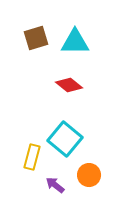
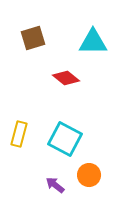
brown square: moved 3 px left
cyan triangle: moved 18 px right
red diamond: moved 3 px left, 7 px up
cyan square: rotated 12 degrees counterclockwise
yellow rectangle: moved 13 px left, 23 px up
